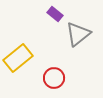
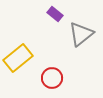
gray triangle: moved 3 px right
red circle: moved 2 px left
